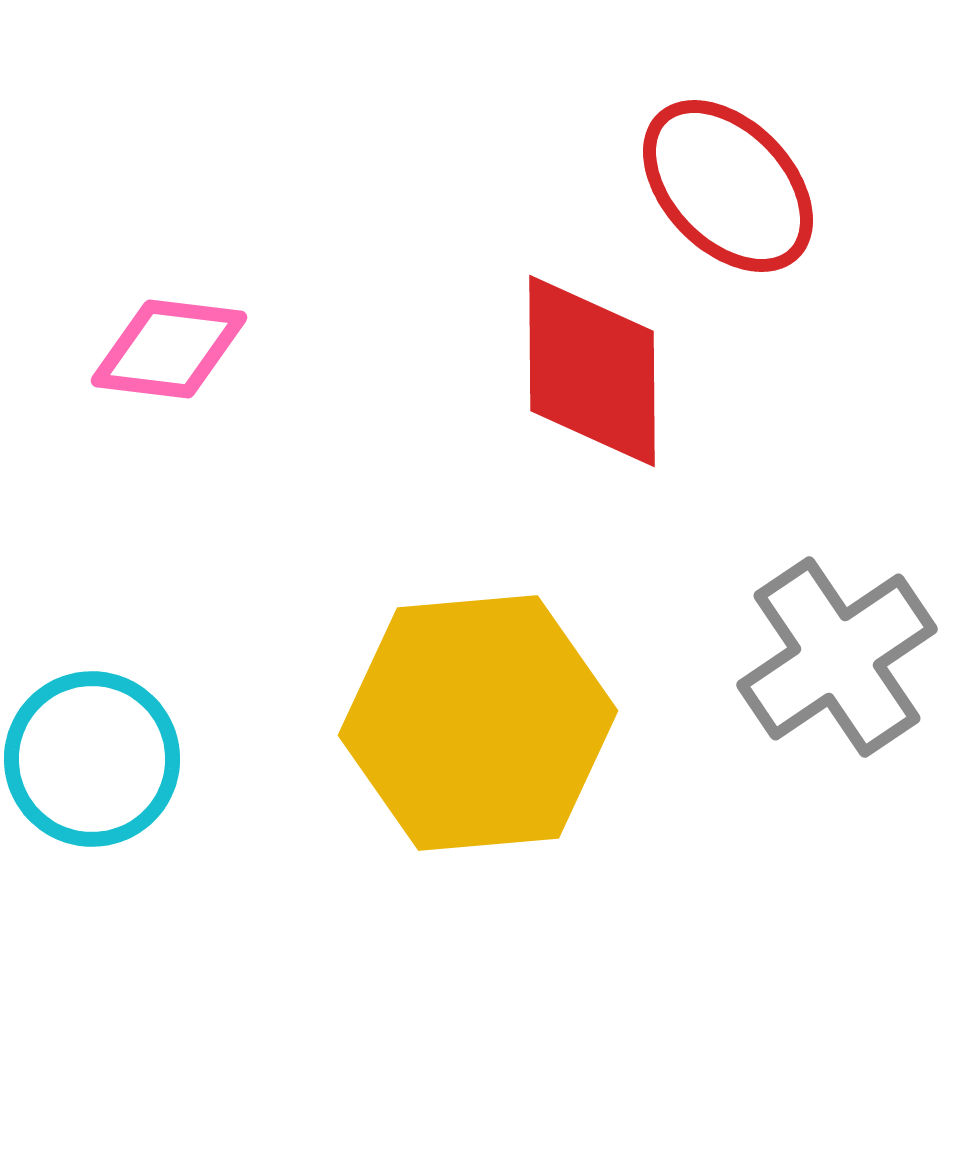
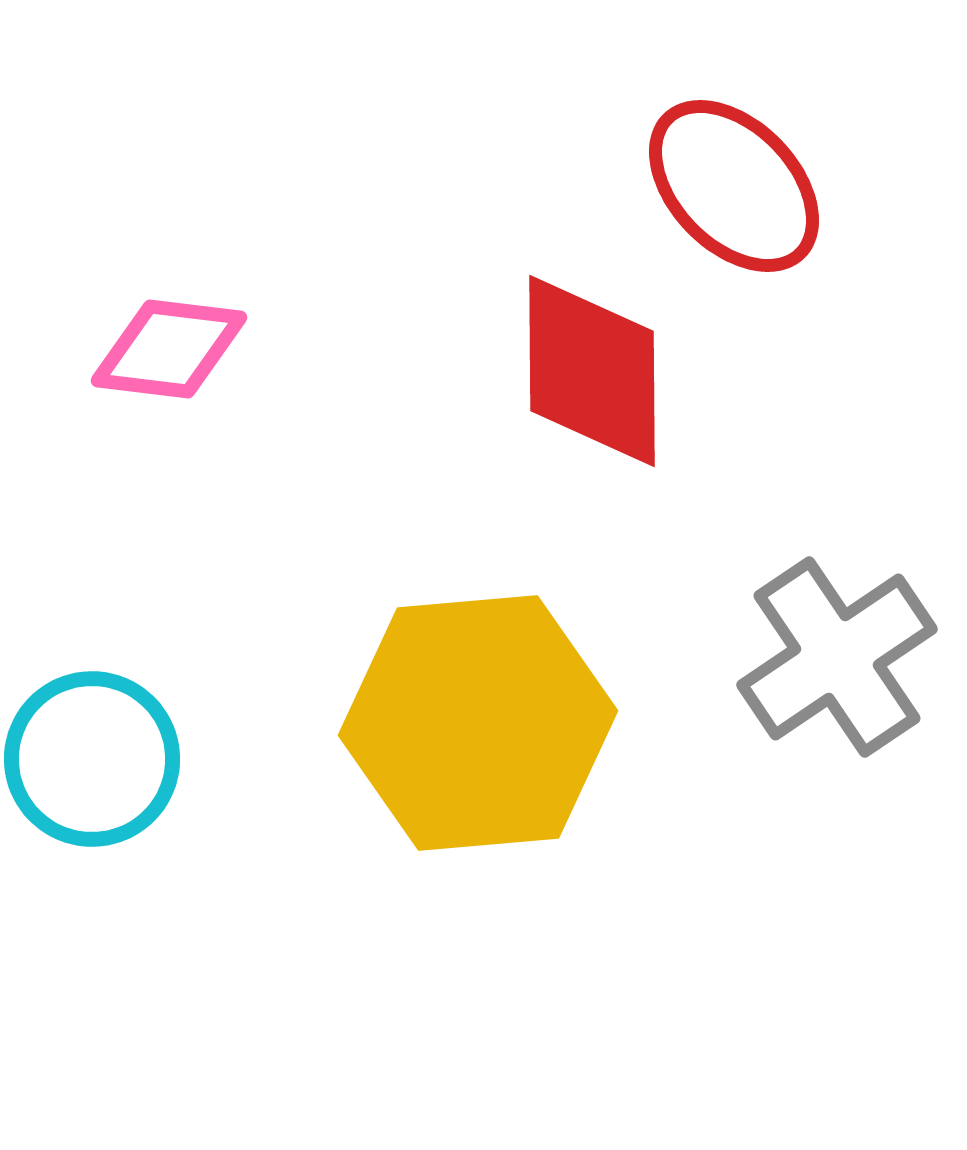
red ellipse: moved 6 px right
